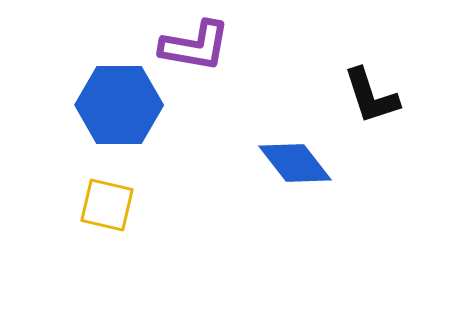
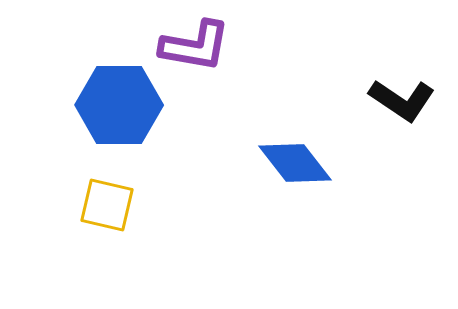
black L-shape: moved 31 px right, 4 px down; rotated 38 degrees counterclockwise
